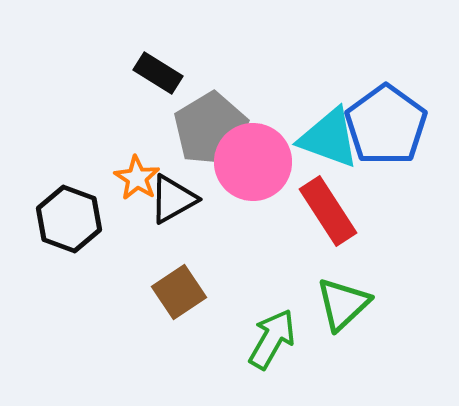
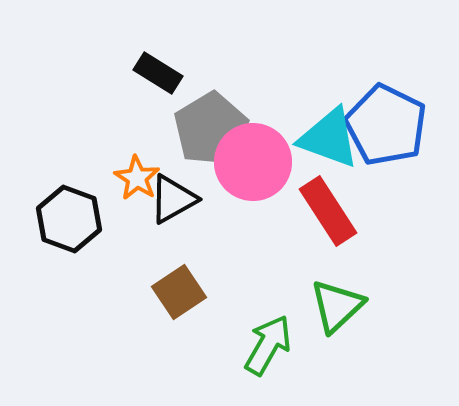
blue pentagon: rotated 10 degrees counterclockwise
green triangle: moved 6 px left, 2 px down
green arrow: moved 4 px left, 6 px down
